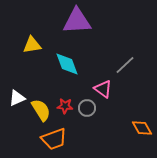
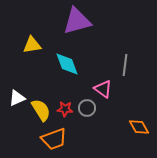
purple triangle: rotated 12 degrees counterclockwise
gray line: rotated 40 degrees counterclockwise
red star: moved 3 px down
orange diamond: moved 3 px left, 1 px up
